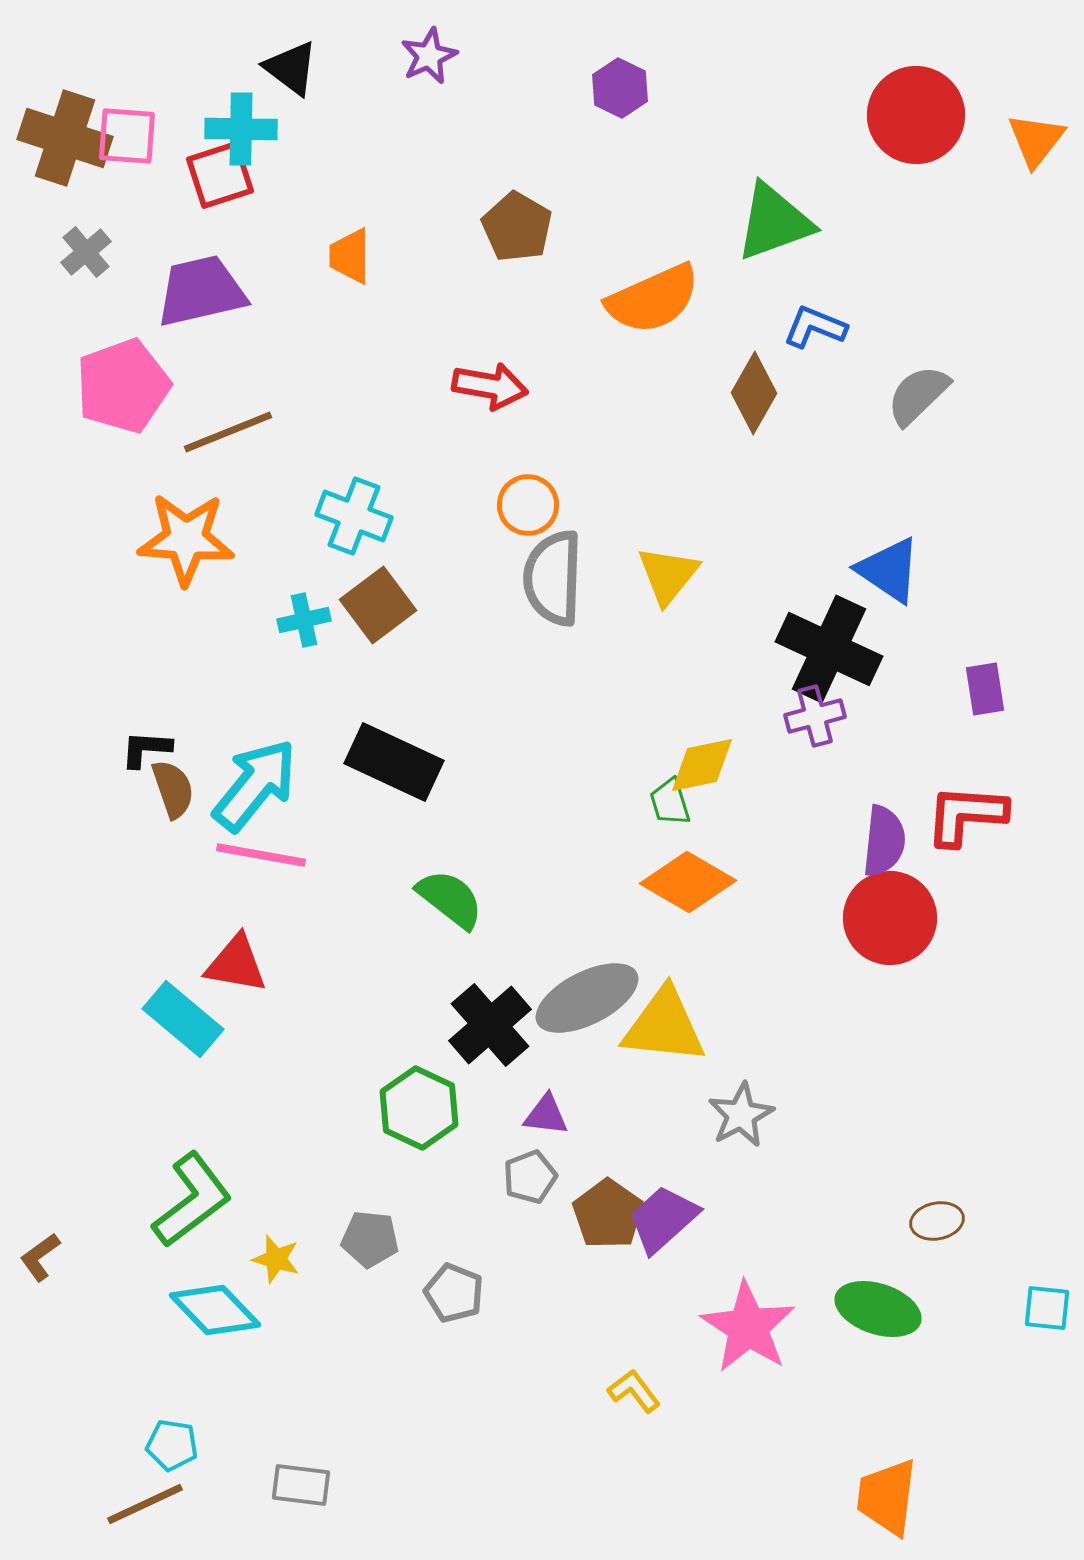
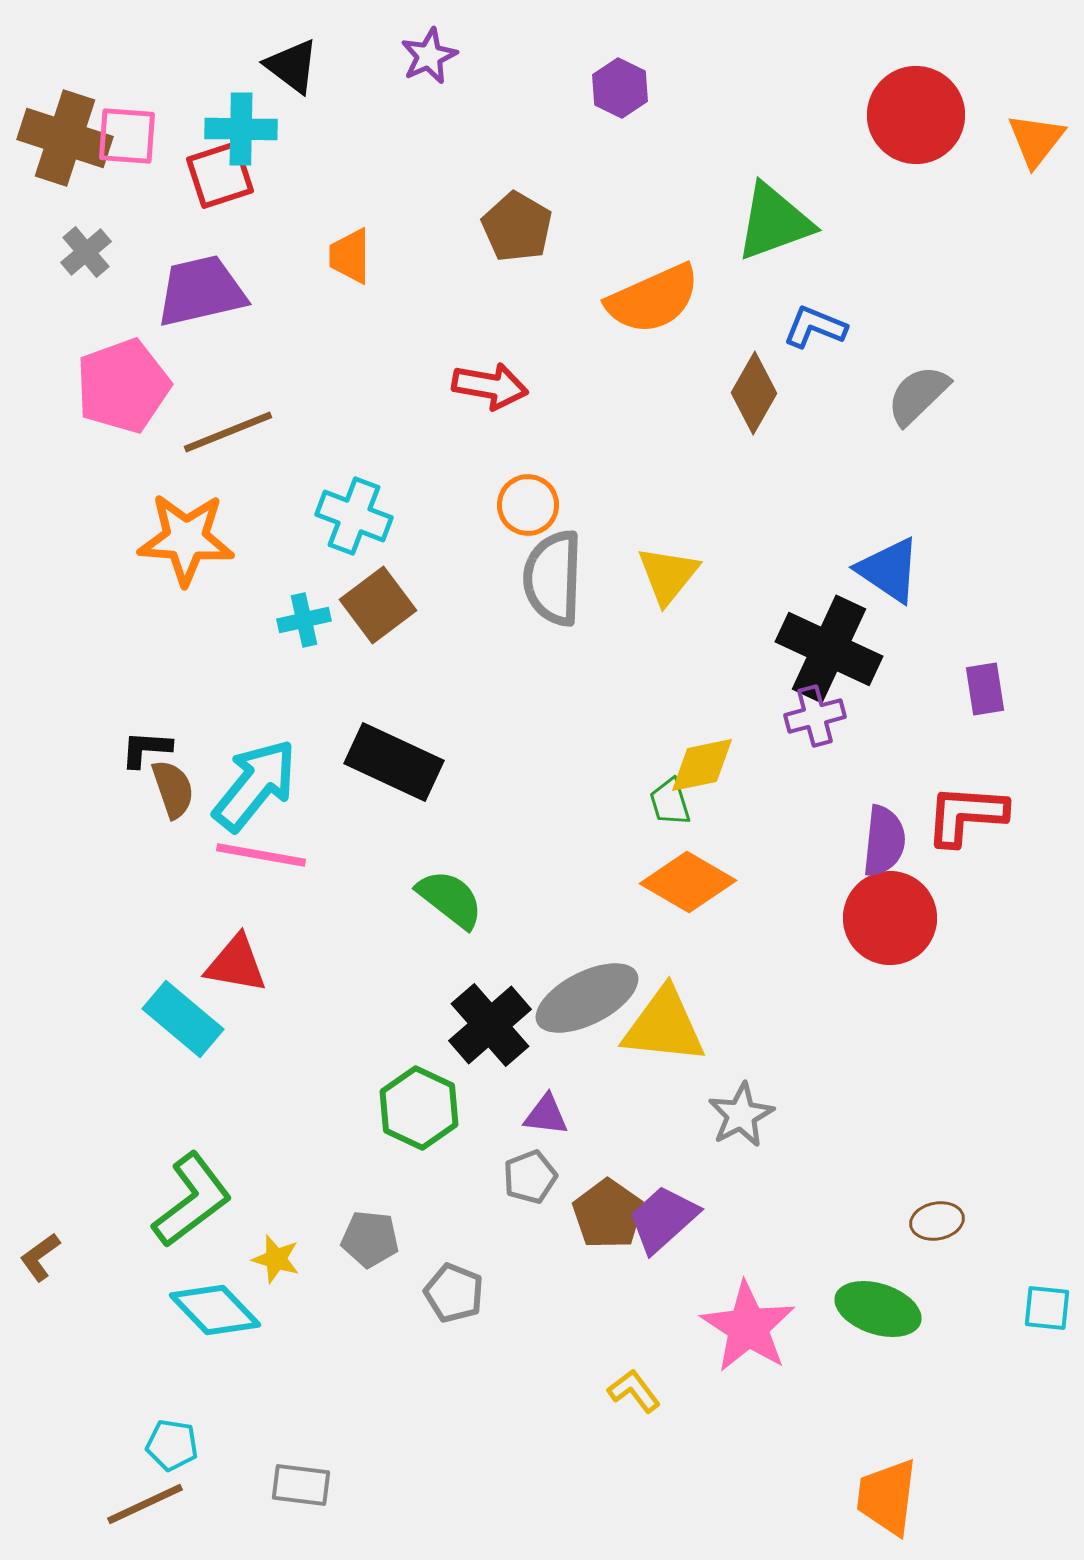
black triangle at (291, 68): moved 1 px right, 2 px up
